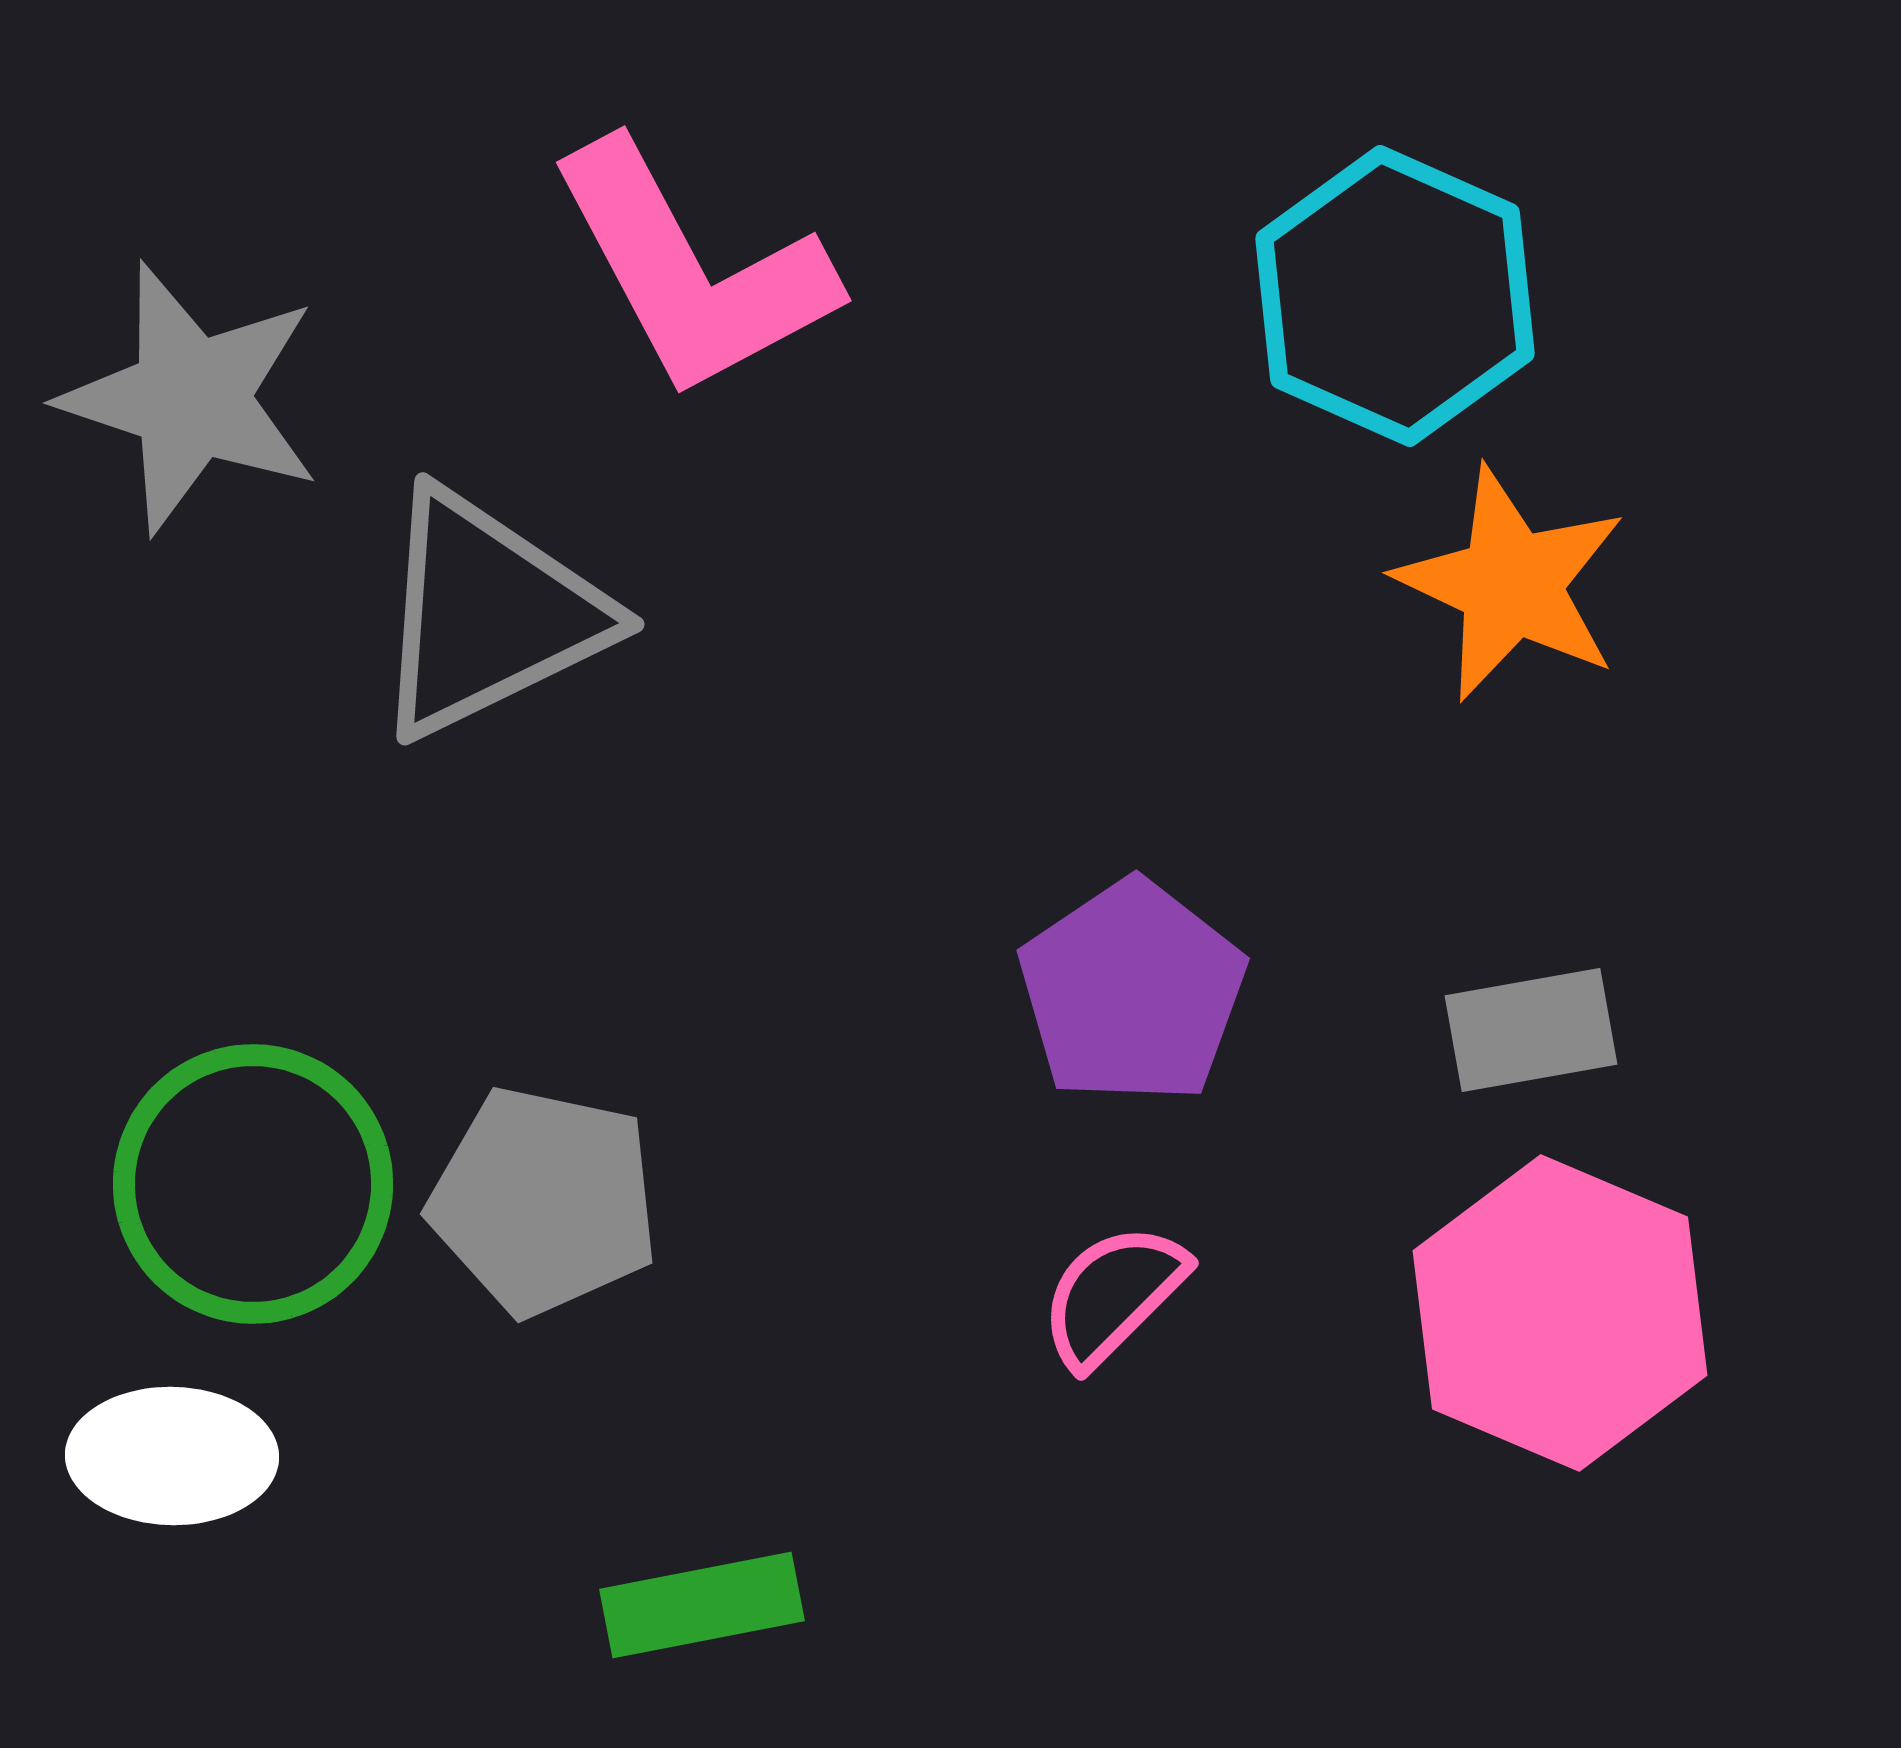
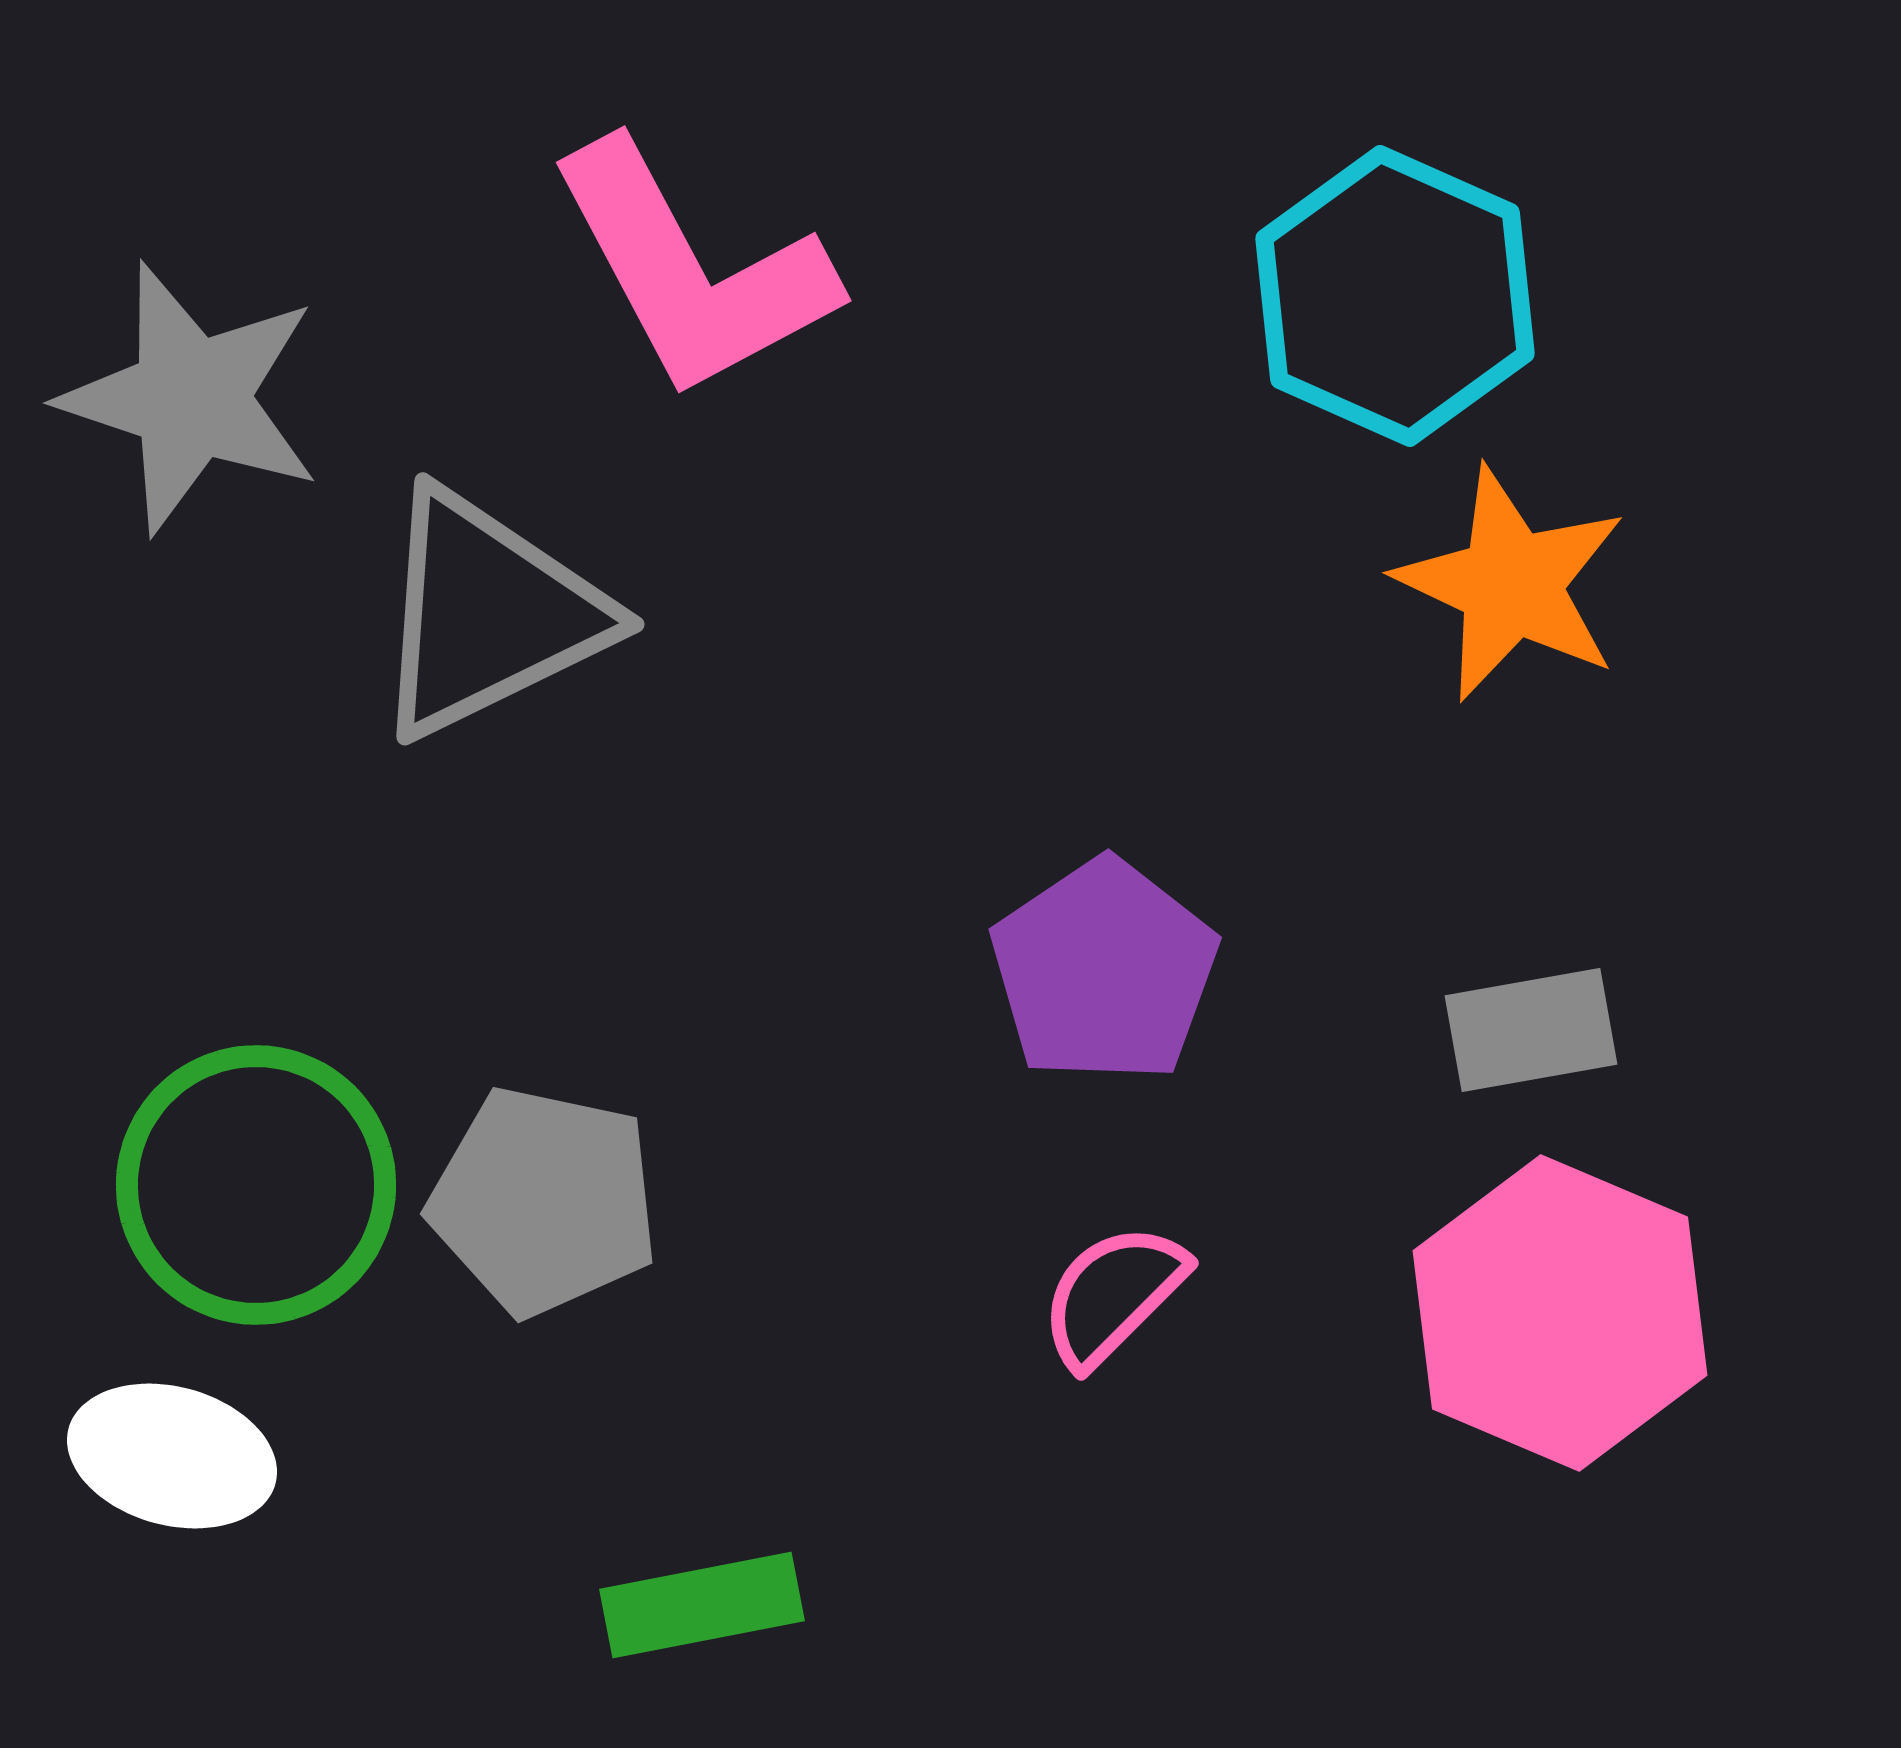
purple pentagon: moved 28 px left, 21 px up
green circle: moved 3 px right, 1 px down
white ellipse: rotated 14 degrees clockwise
